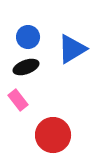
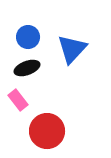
blue triangle: rotated 16 degrees counterclockwise
black ellipse: moved 1 px right, 1 px down
red circle: moved 6 px left, 4 px up
